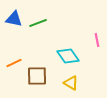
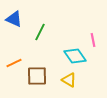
blue triangle: rotated 12 degrees clockwise
green line: moved 2 px right, 9 px down; rotated 42 degrees counterclockwise
pink line: moved 4 px left
cyan diamond: moved 7 px right
yellow triangle: moved 2 px left, 3 px up
